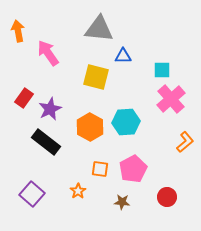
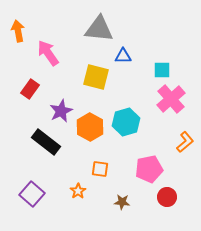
red rectangle: moved 6 px right, 9 px up
purple star: moved 11 px right, 2 px down
cyan hexagon: rotated 12 degrees counterclockwise
pink pentagon: moved 16 px right; rotated 16 degrees clockwise
